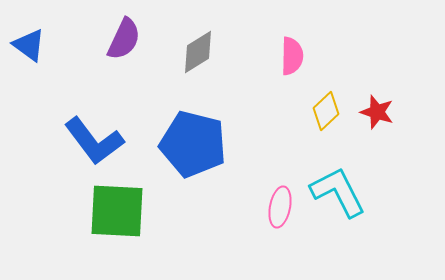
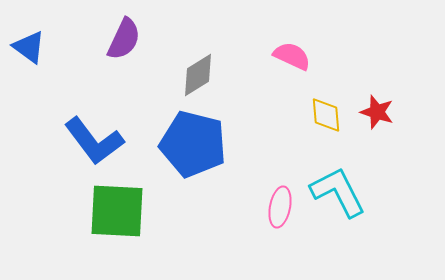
blue triangle: moved 2 px down
gray diamond: moved 23 px down
pink semicircle: rotated 66 degrees counterclockwise
yellow diamond: moved 4 px down; rotated 51 degrees counterclockwise
